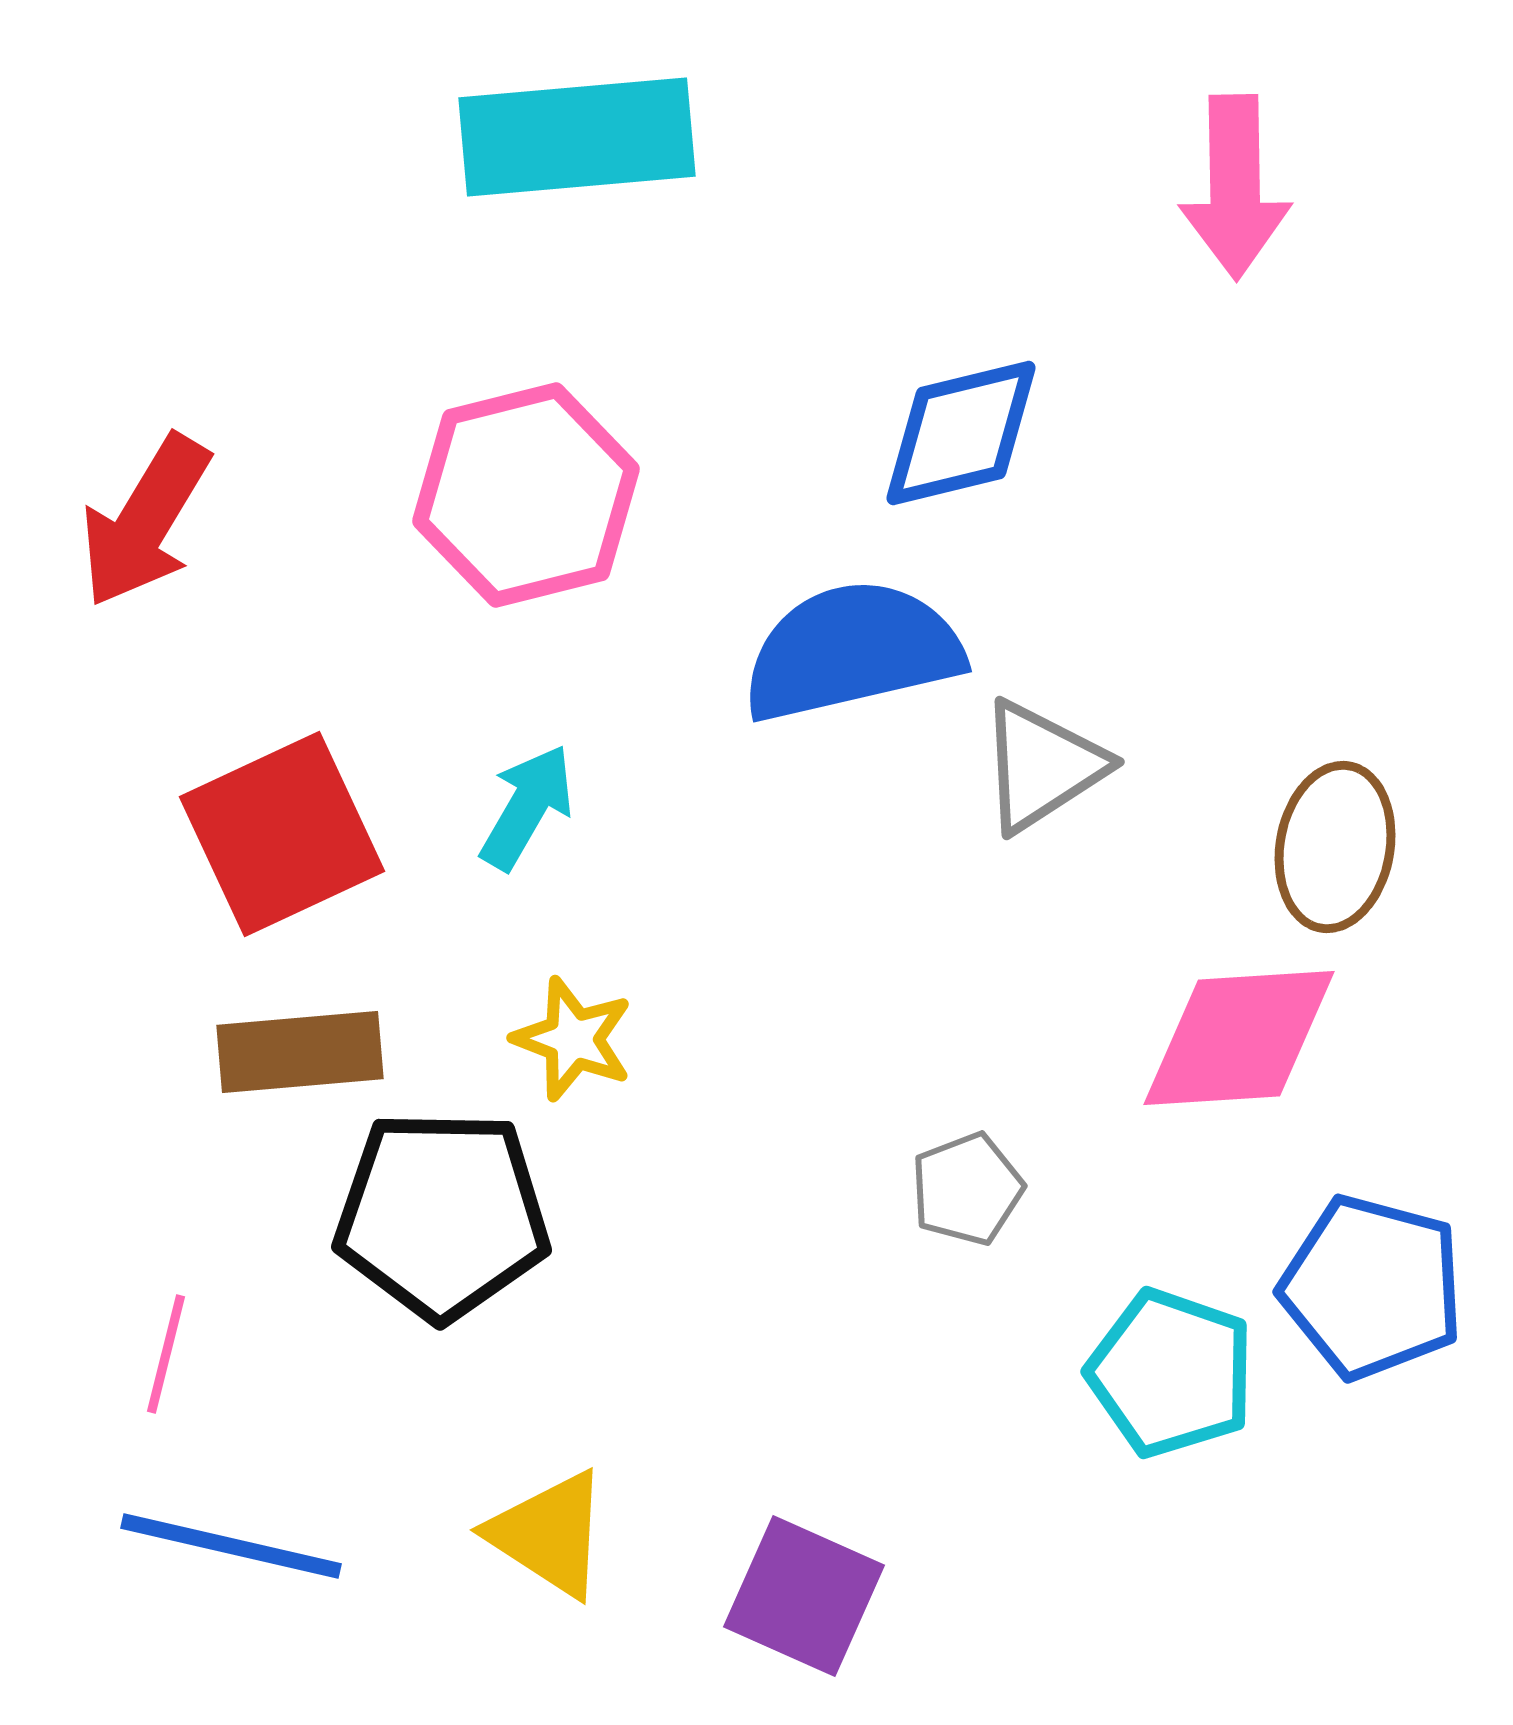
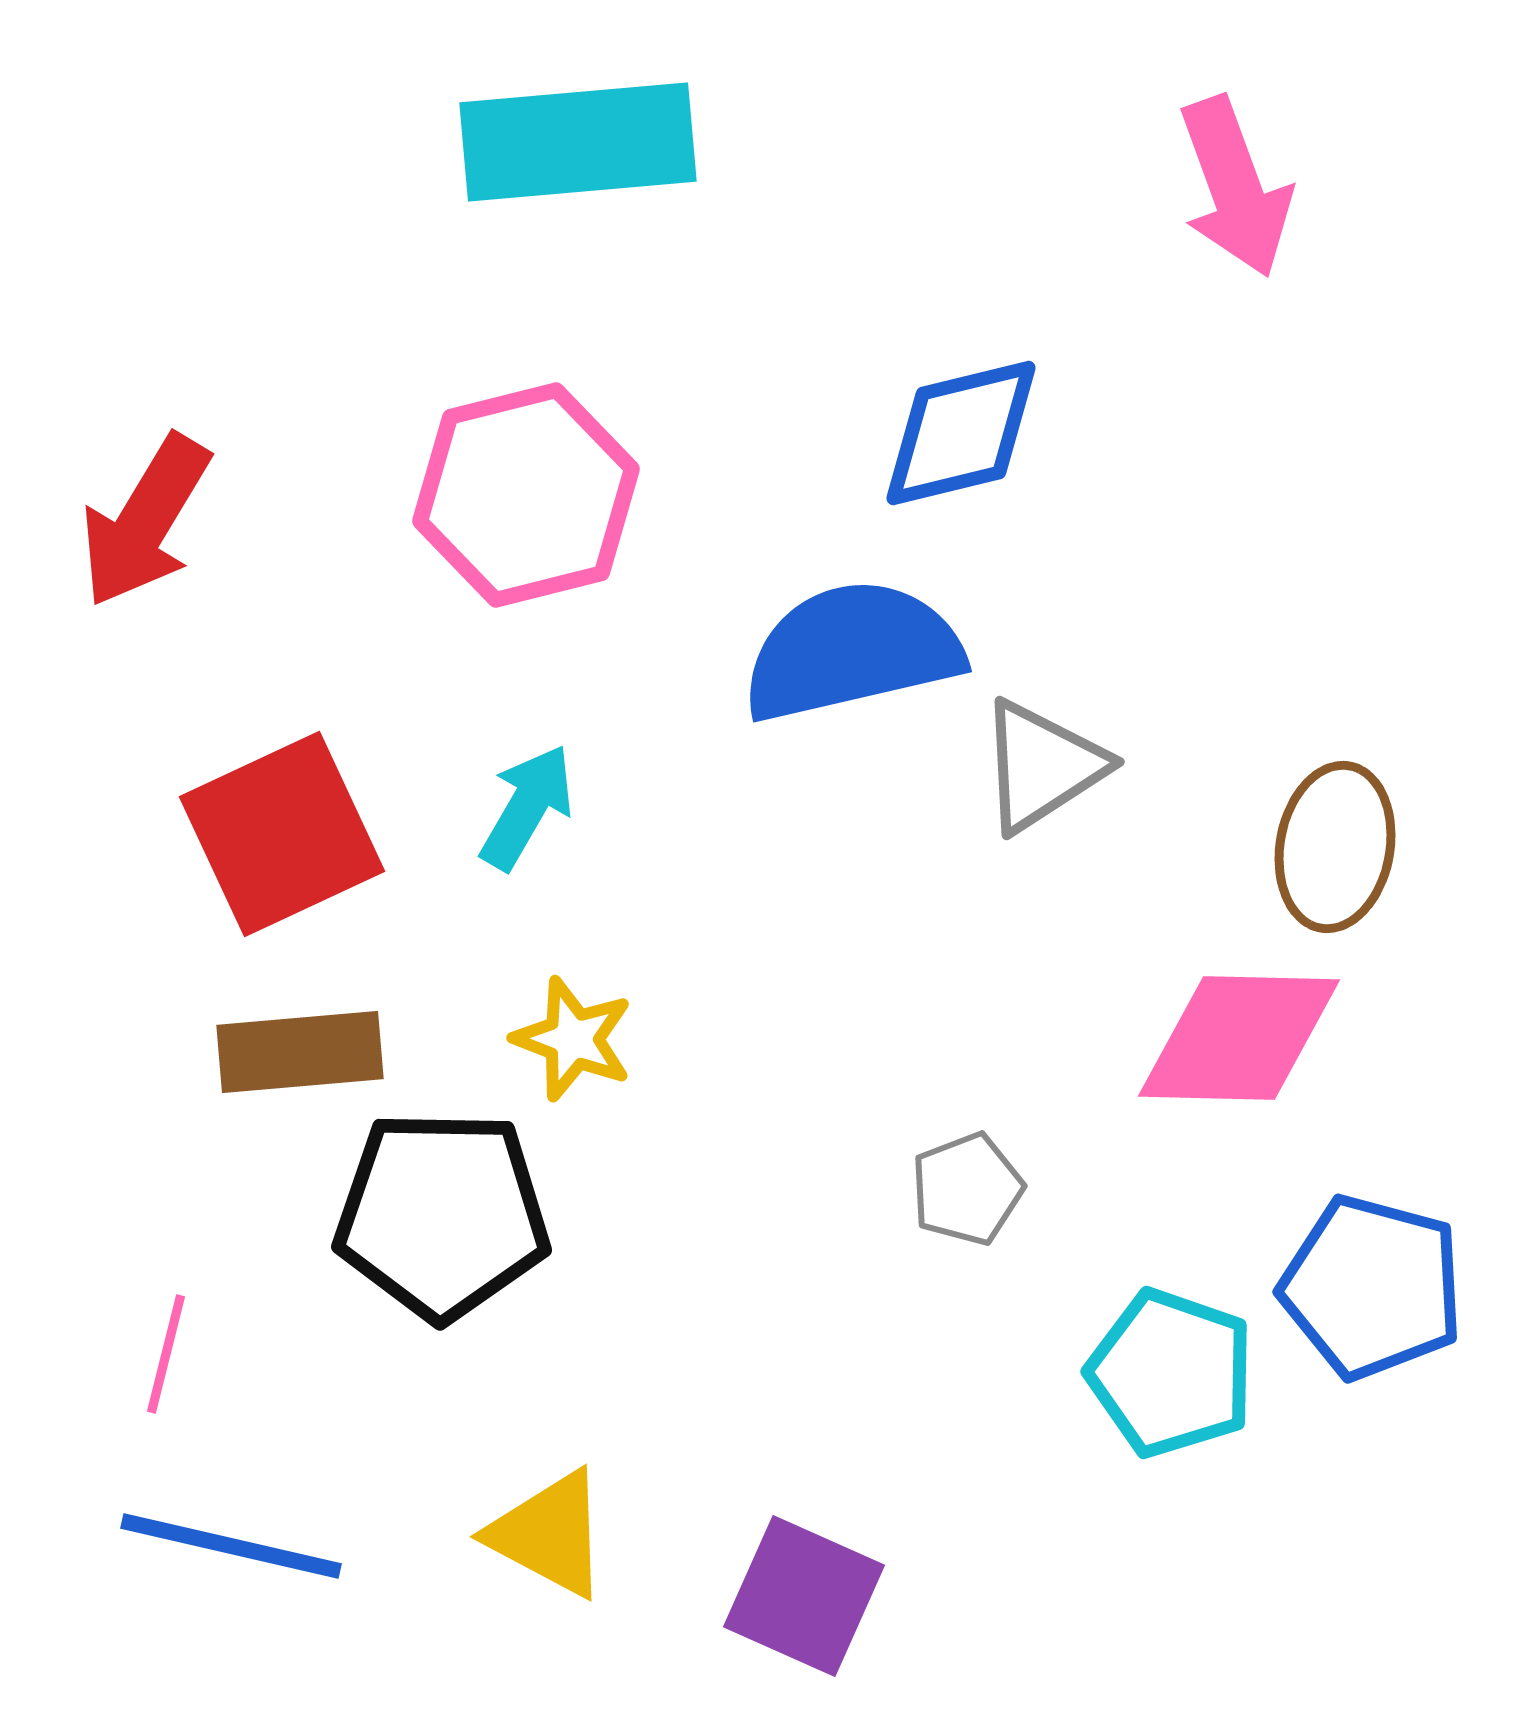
cyan rectangle: moved 1 px right, 5 px down
pink arrow: rotated 19 degrees counterclockwise
pink diamond: rotated 5 degrees clockwise
yellow triangle: rotated 5 degrees counterclockwise
